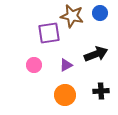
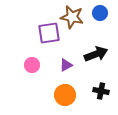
brown star: moved 1 px down
pink circle: moved 2 px left
black cross: rotated 14 degrees clockwise
